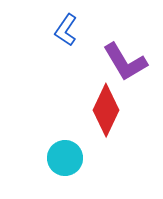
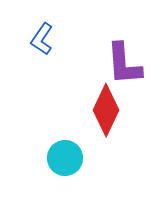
blue L-shape: moved 24 px left, 9 px down
purple L-shape: moved 1 px left, 2 px down; rotated 27 degrees clockwise
